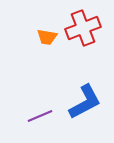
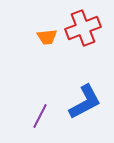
orange trapezoid: rotated 15 degrees counterclockwise
purple line: rotated 40 degrees counterclockwise
